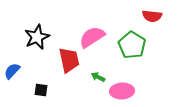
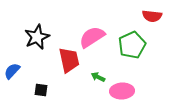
green pentagon: rotated 16 degrees clockwise
